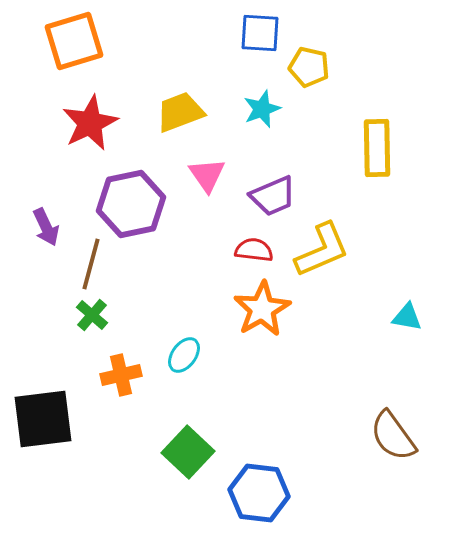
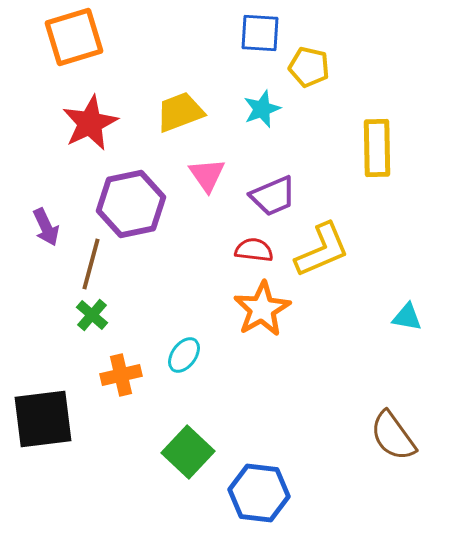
orange square: moved 4 px up
